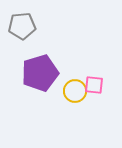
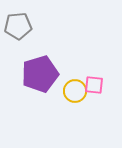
gray pentagon: moved 4 px left
purple pentagon: moved 1 px down
